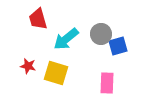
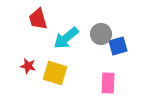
cyan arrow: moved 1 px up
yellow square: moved 1 px left
pink rectangle: moved 1 px right
